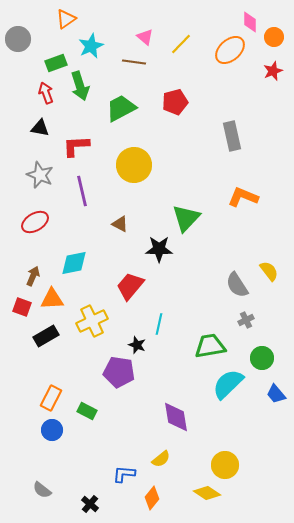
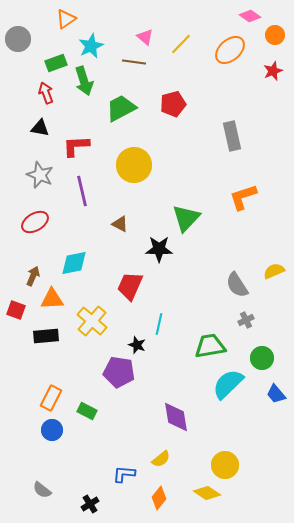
pink diamond at (250, 22): moved 6 px up; rotated 55 degrees counterclockwise
orange circle at (274, 37): moved 1 px right, 2 px up
green arrow at (80, 86): moved 4 px right, 5 px up
red pentagon at (175, 102): moved 2 px left, 2 px down
orange L-shape at (243, 197): rotated 40 degrees counterclockwise
yellow semicircle at (269, 271): moved 5 px right; rotated 75 degrees counterclockwise
red trapezoid at (130, 286): rotated 16 degrees counterclockwise
red square at (22, 307): moved 6 px left, 3 px down
yellow cross at (92, 321): rotated 24 degrees counterclockwise
black rectangle at (46, 336): rotated 25 degrees clockwise
orange diamond at (152, 498): moved 7 px right
black cross at (90, 504): rotated 18 degrees clockwise
